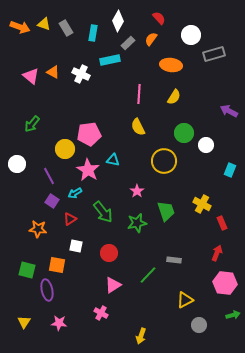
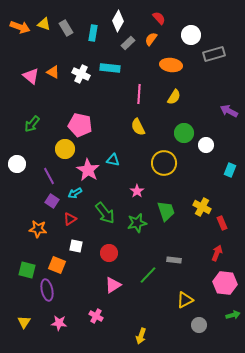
cyan rectangle at (110, 60): moved 8 px down; rotated 18 degrees clockwise
pink pentagon at (89, 134): moved 9 px left, 9 px up; rotated 20 degrees clockwise
yellow circle at (164, 161): moved 2 px down
yellow cross at (202, 204): moved 3 px down
green arrow at (103, 212): moved 2 px right, 1 px down
orange square at (57, 265): rotated 12 degrees clockwise
pink cross at (101, 313): moved 5 px left, 3 px down
